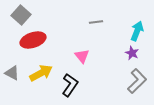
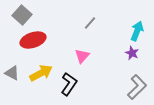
gray square: moved 1 px right
gray line: moved 6 px left, 1 px down; rotated 40 degrees counterclockwise
pink triangle: rotated 21 degrees clockwise
gray L-shape: moved 6 px down
black L-shape: moved 1 px left, 1 px up
